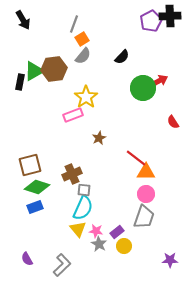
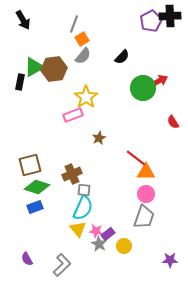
green triangle: moved 4 px up
purple rectangle: moved 9 px left, 2 px down
